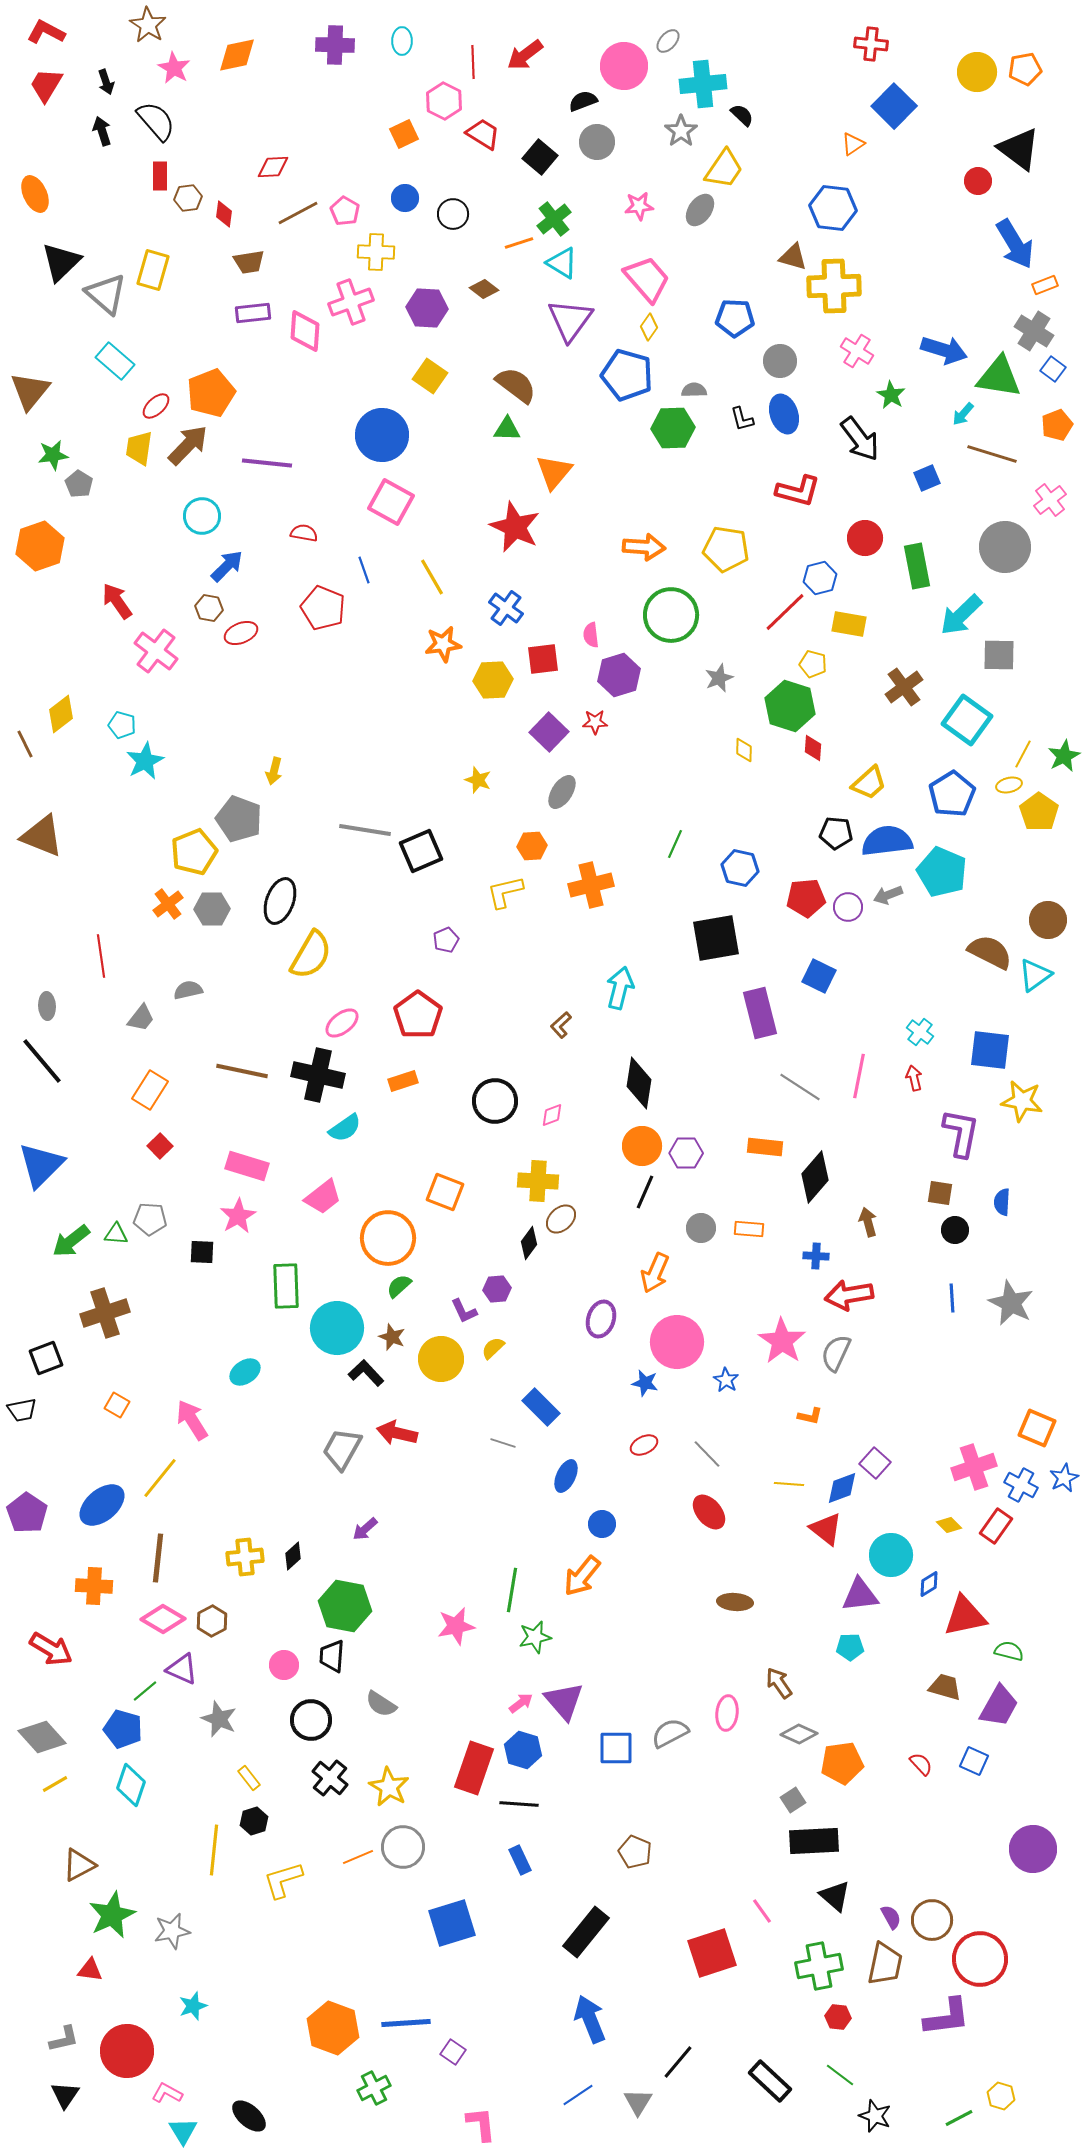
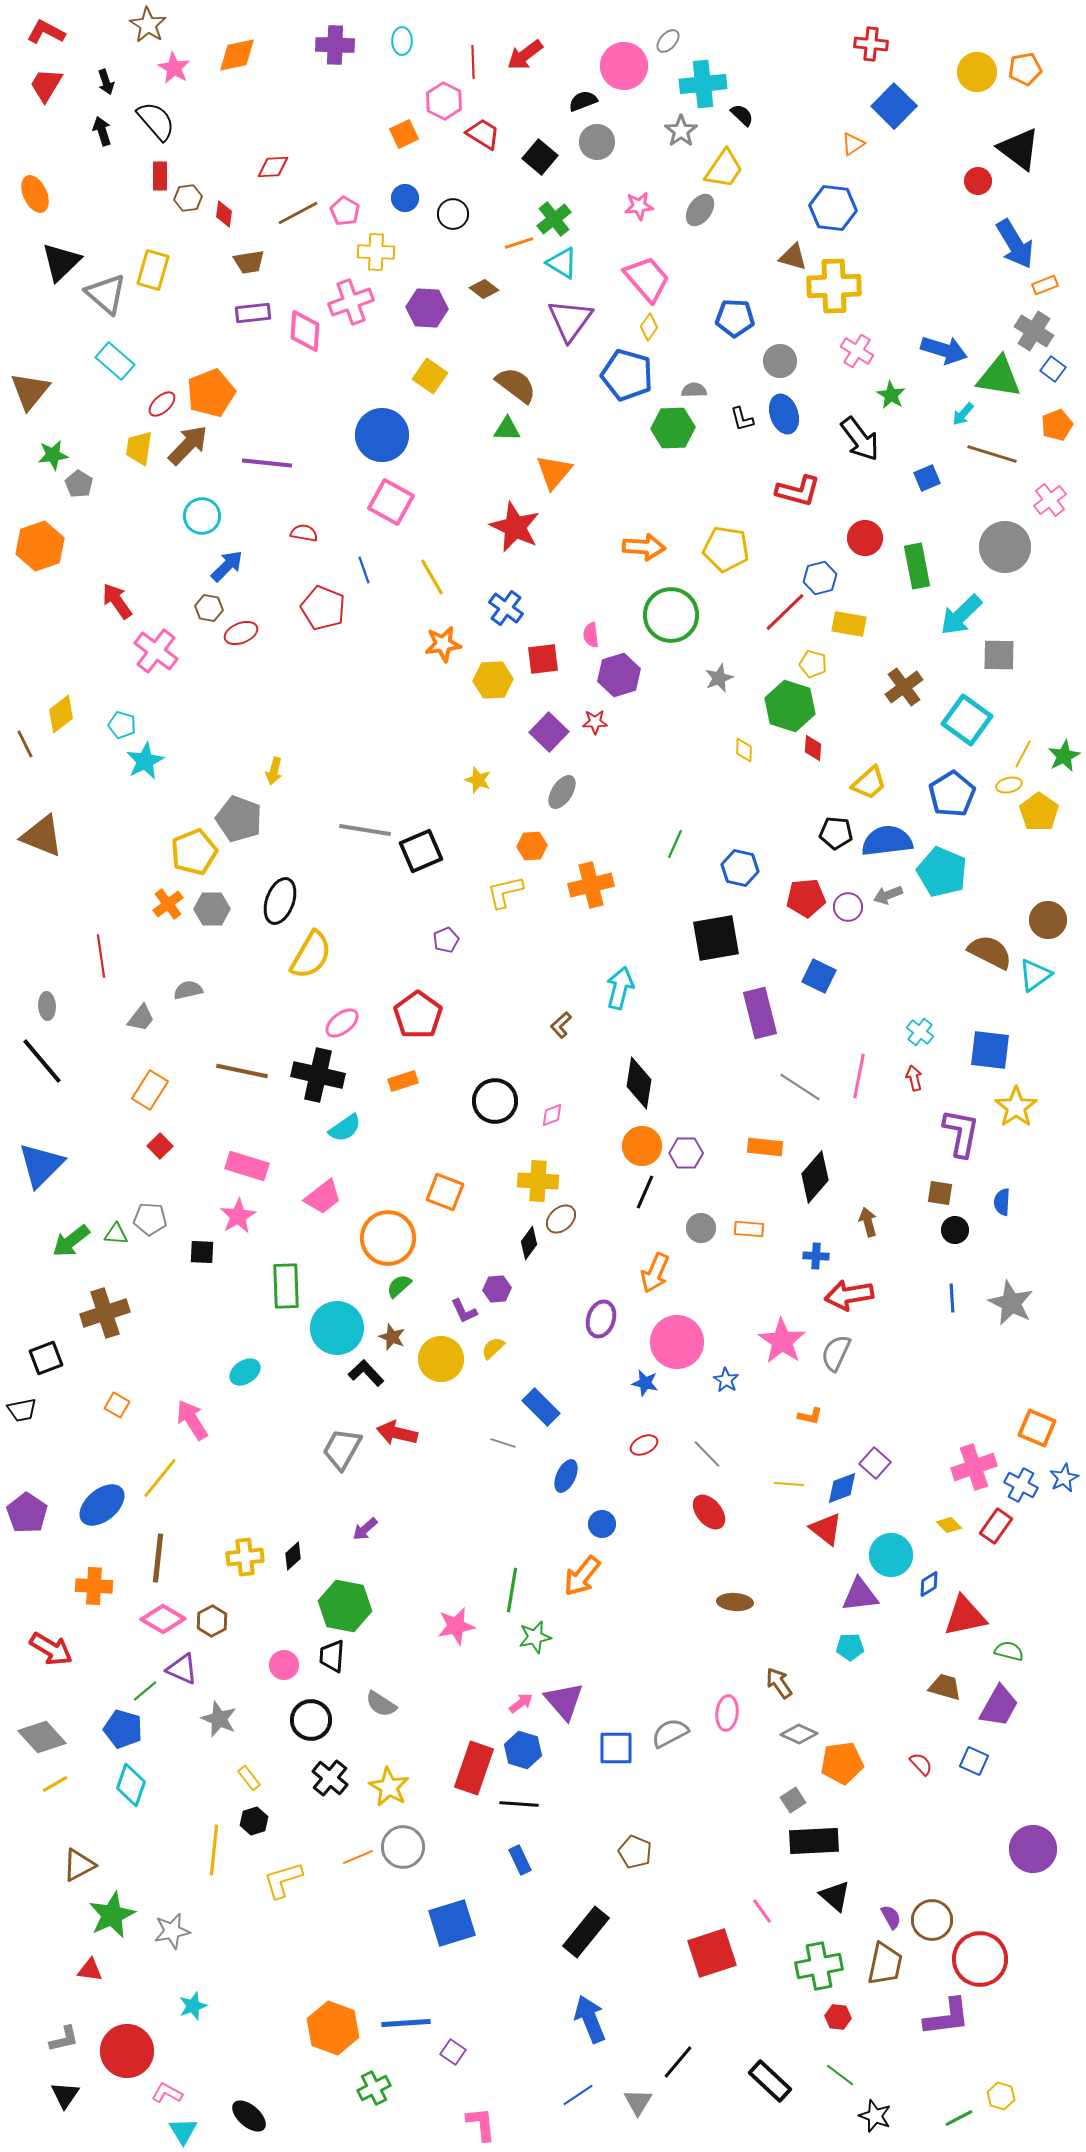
red ellipse at (156, 406): moved 6 px right, 2 px up
yellow star at (1022, 1101): moved 6 px left, 6 px down; rotated 27 degrees clockwise
